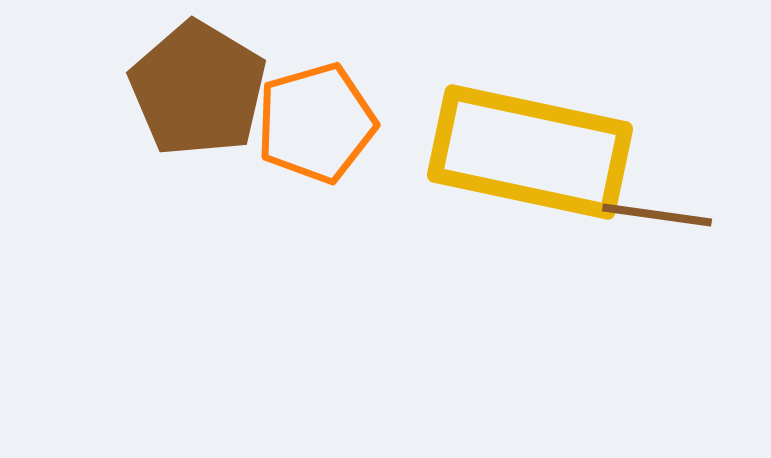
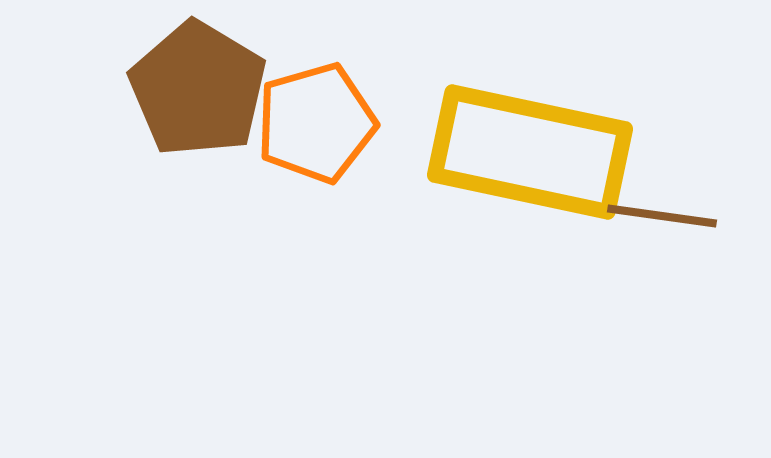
brown line: moved 5 px right, 1 px down
